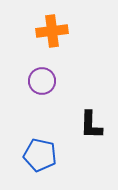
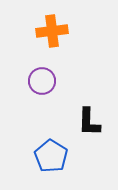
black L-shape: moved 2 px left, 3 px up
blue pentagon: moved 11 px right, 1 px down; rotated 20 degrees clockwise
